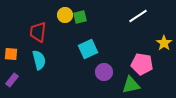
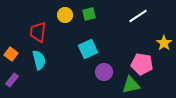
green square: moved 9 px right, 3 px up
orange square: rotated 32 degrees clockwise
